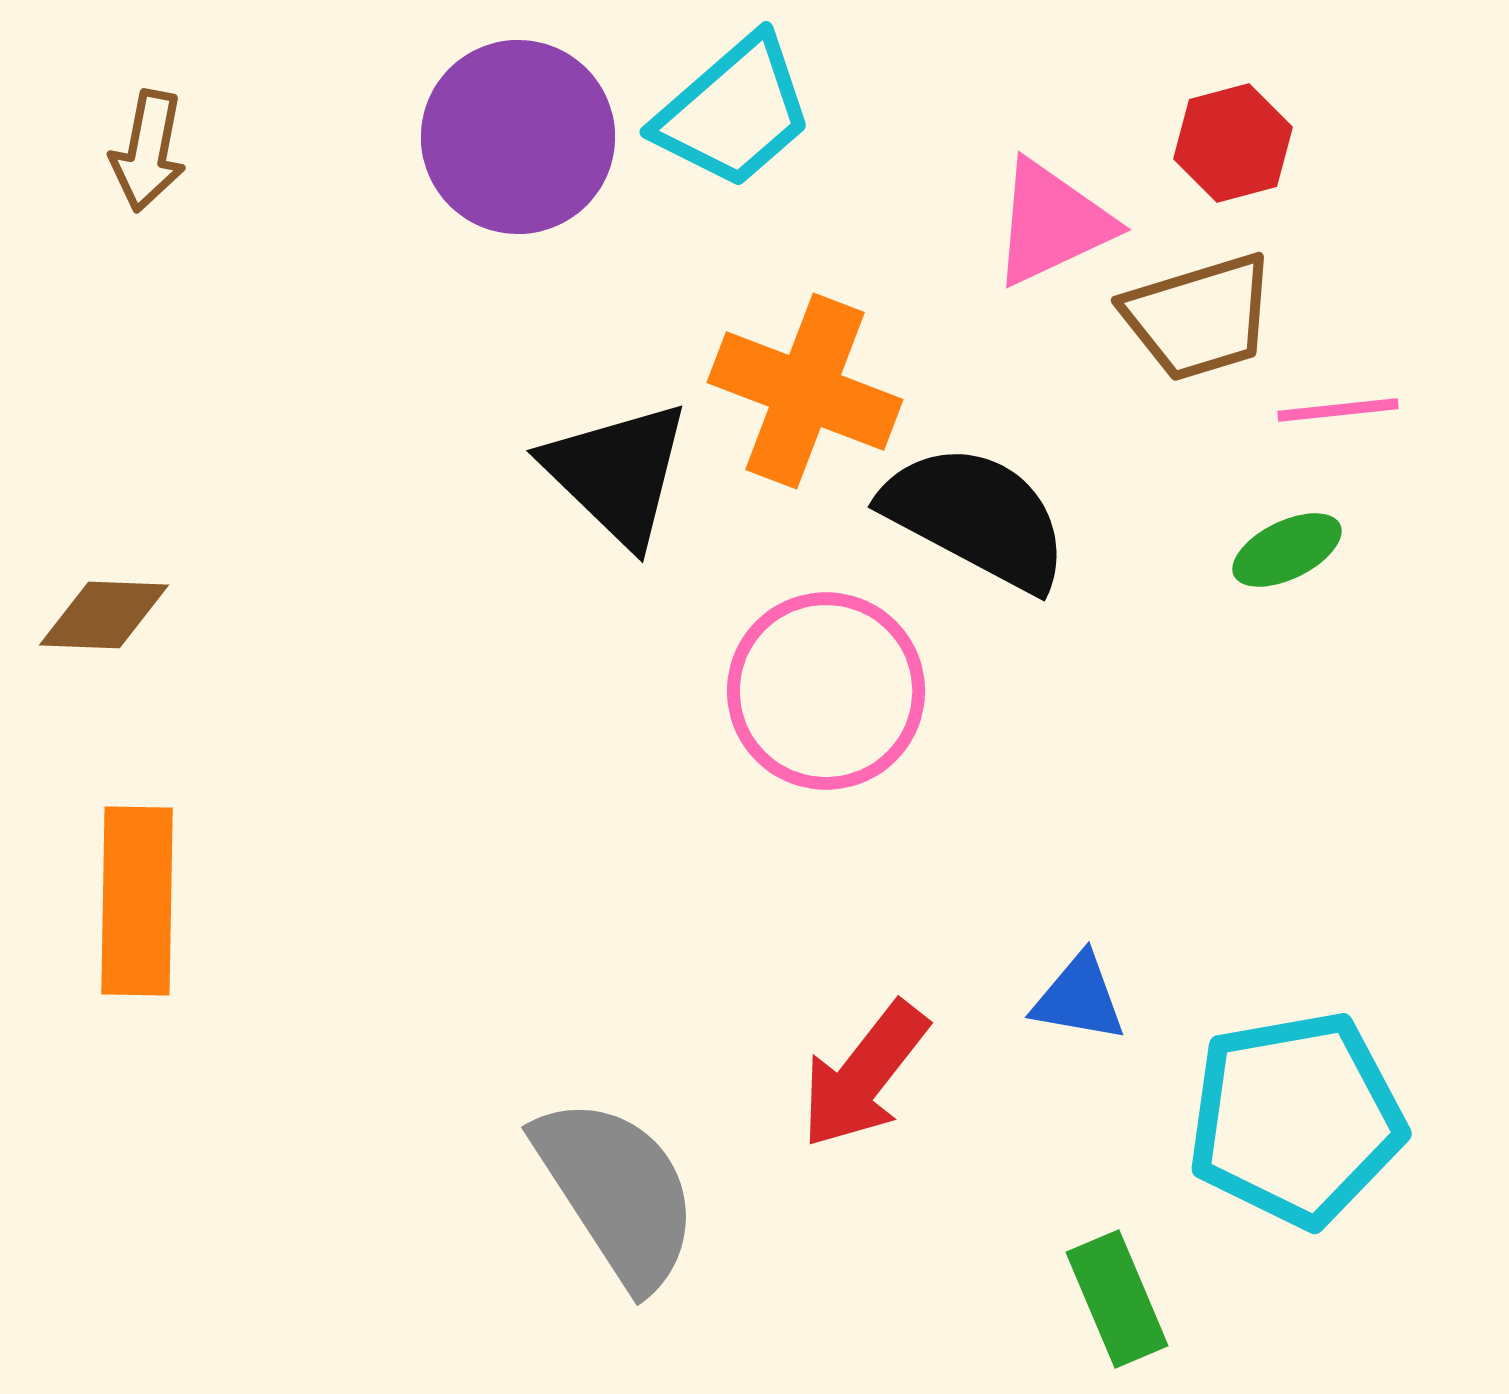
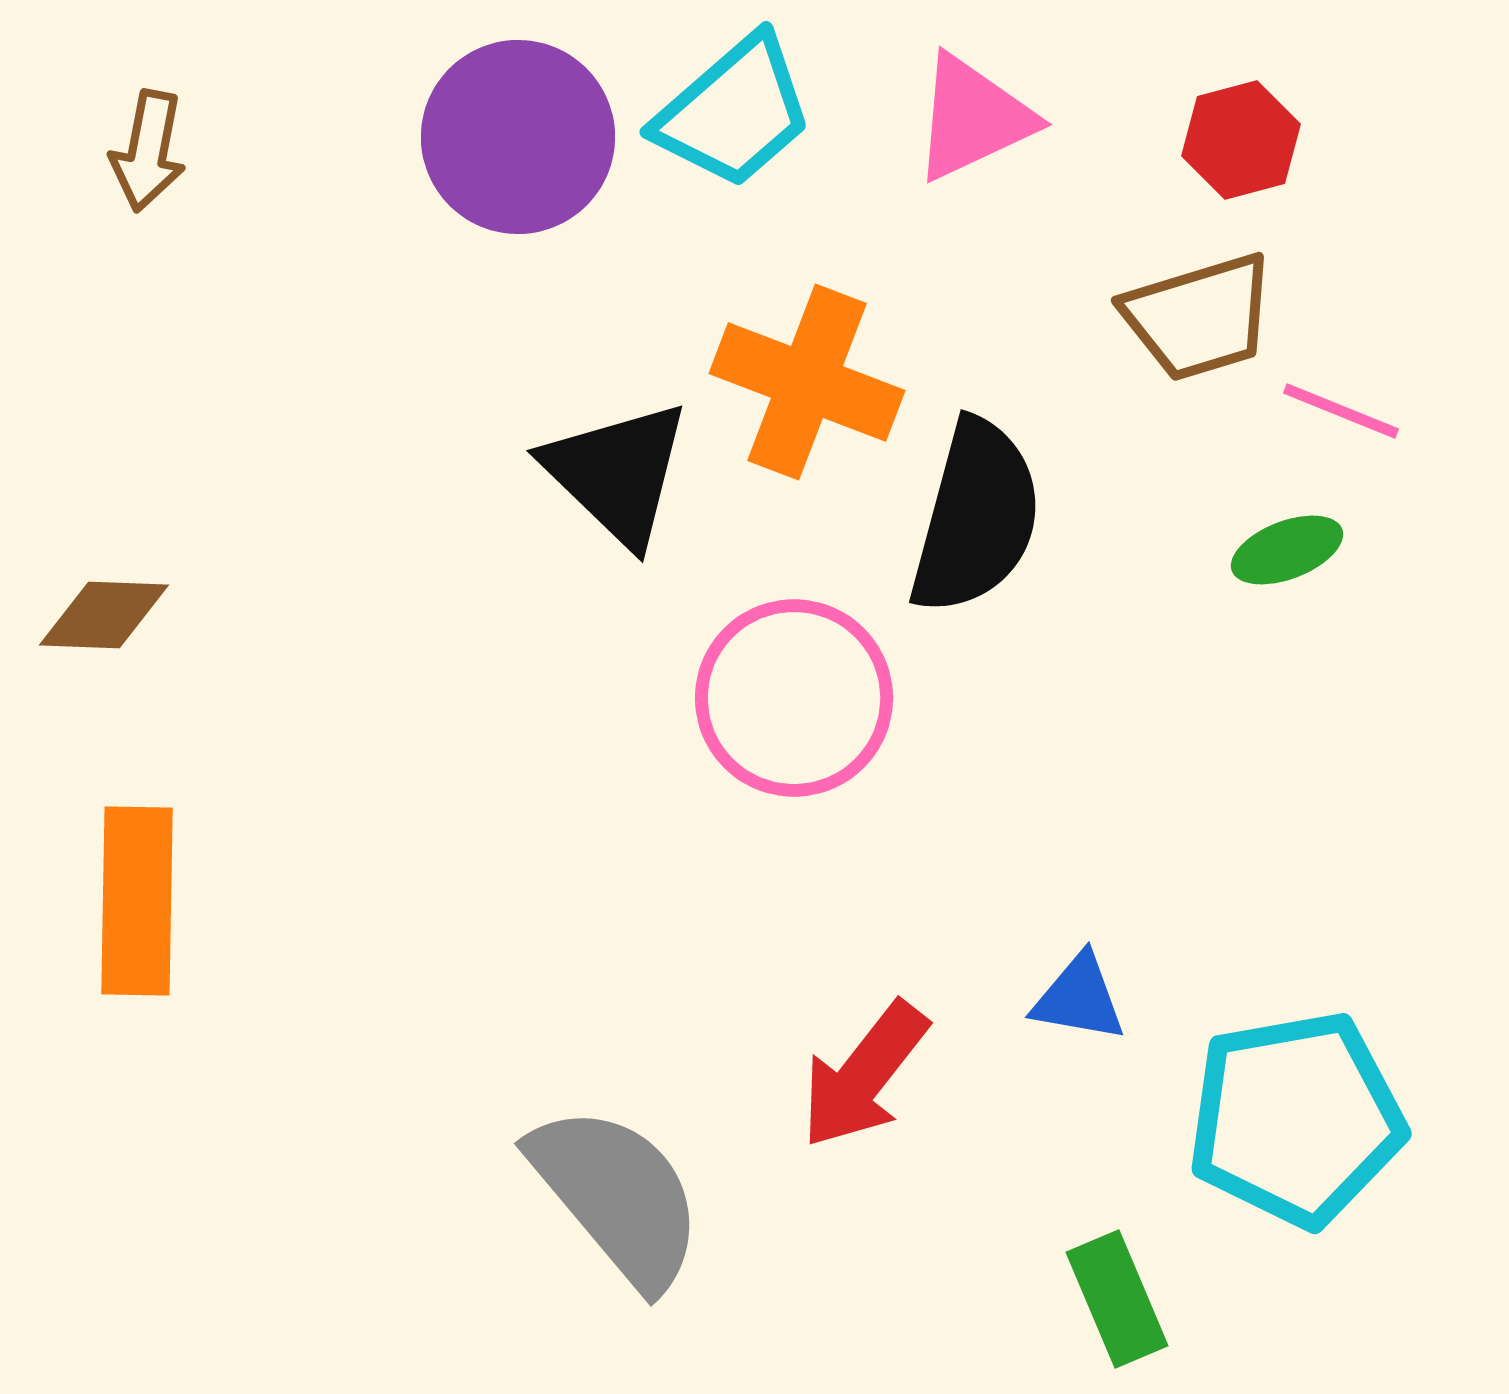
red hexagon: moved 8 px right, 3 px up
pink triangle: moved 79 px left, 105 px up
orange cross: moved 2 px right, 9 px up
pink line: moved 3 px right, 1 px down; rotated 28 degrees clockwise
black semicircle: rotated 77 degrees clockwise
green ellipse: rotated 5 degrees clockwise
pink circle: moved 32 px left, 7 px down
gray semicircle: moved 4 px down; rotated 7 degrees counterclockwise
